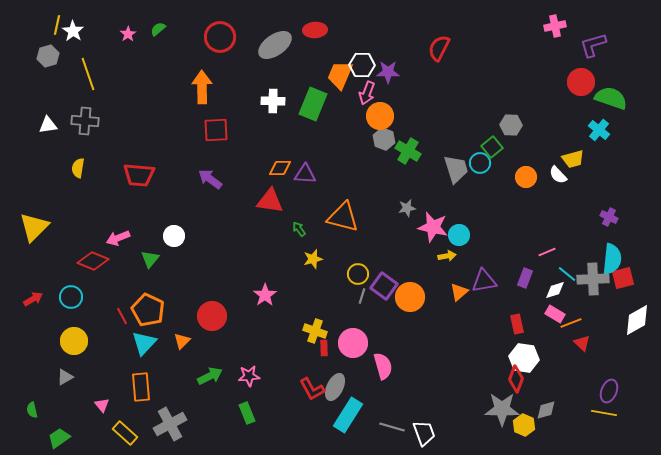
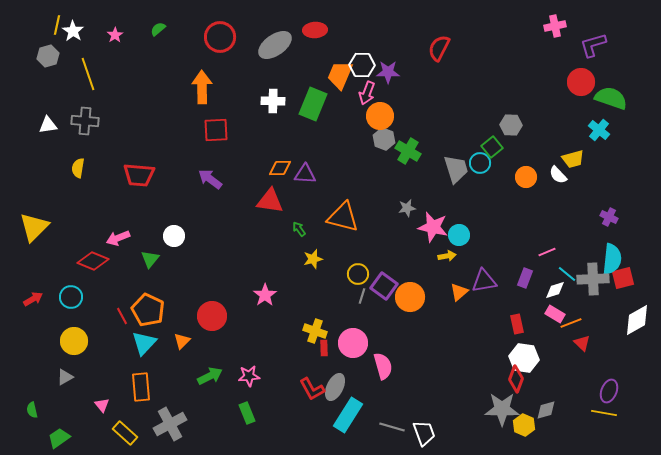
pink star at (128, 34): moved 13 px left, 1 px down
